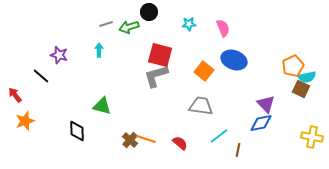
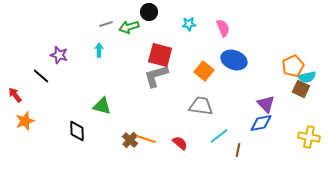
yellow cross: moved 3 px left
